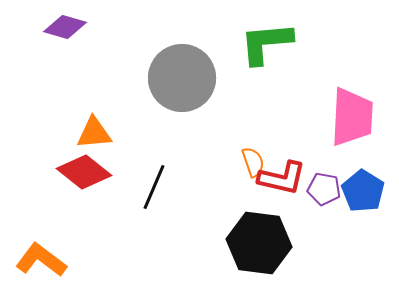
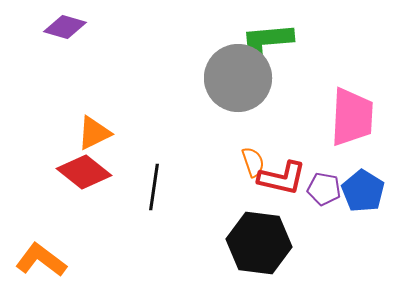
gray circle: moved 56 px right
orange triangle: rotated 21 degrees counterclockwise
black line: rotated 15 degrees counterclockwise
